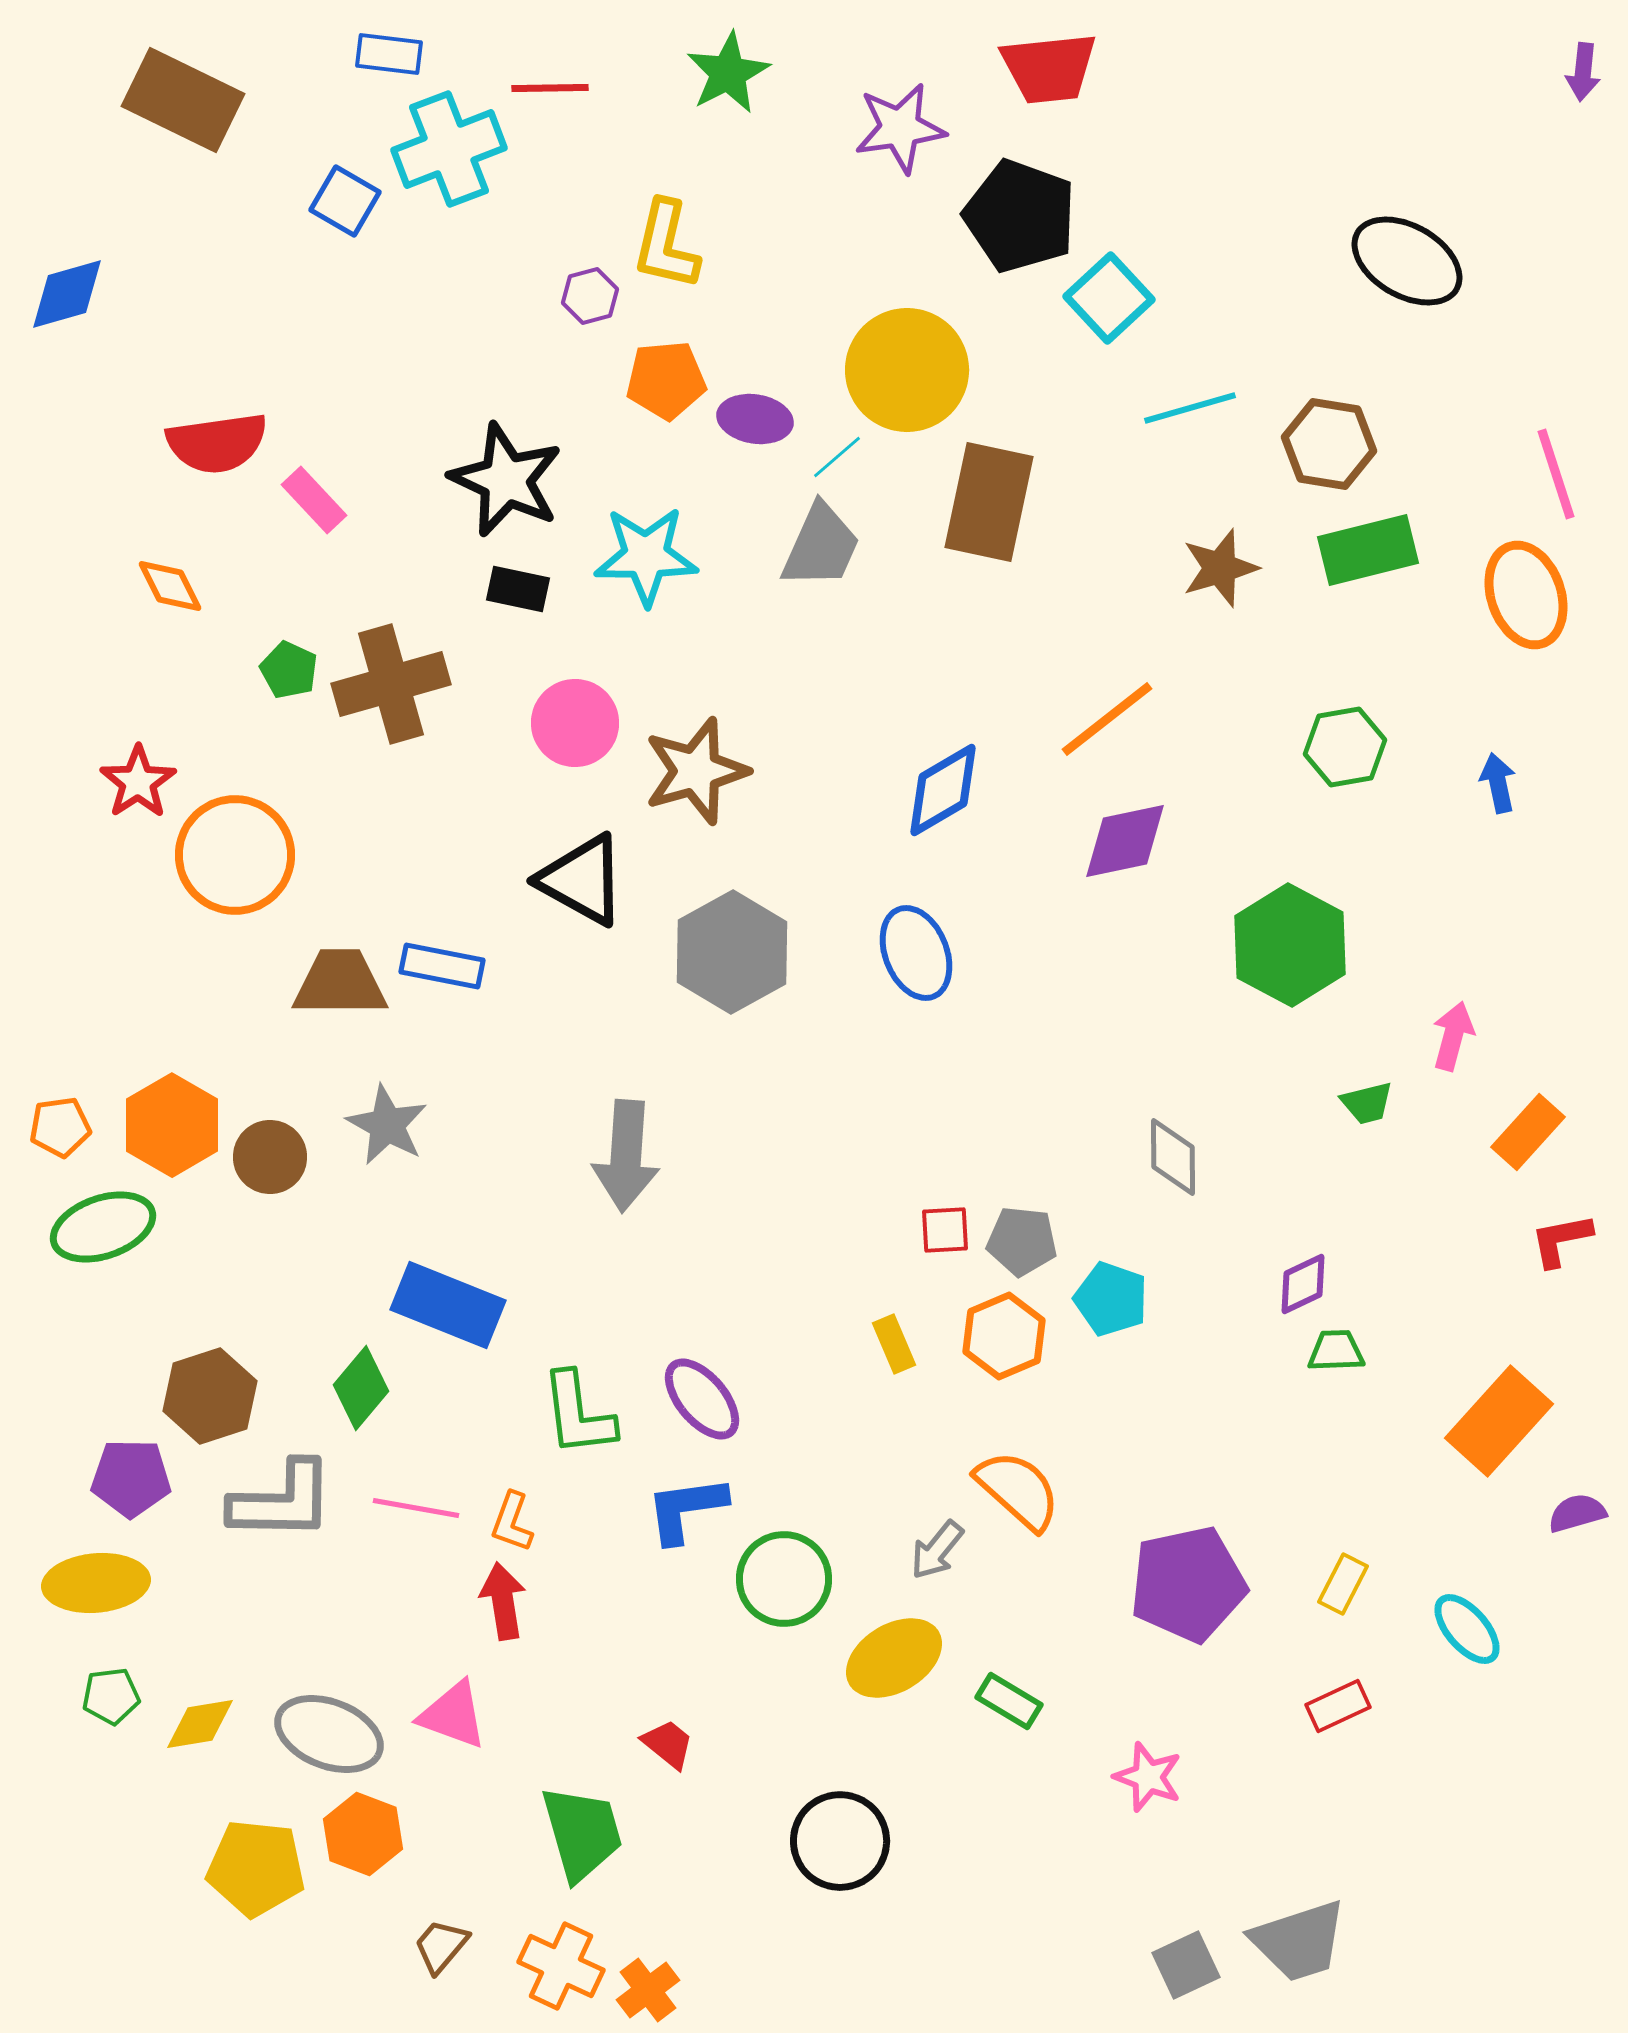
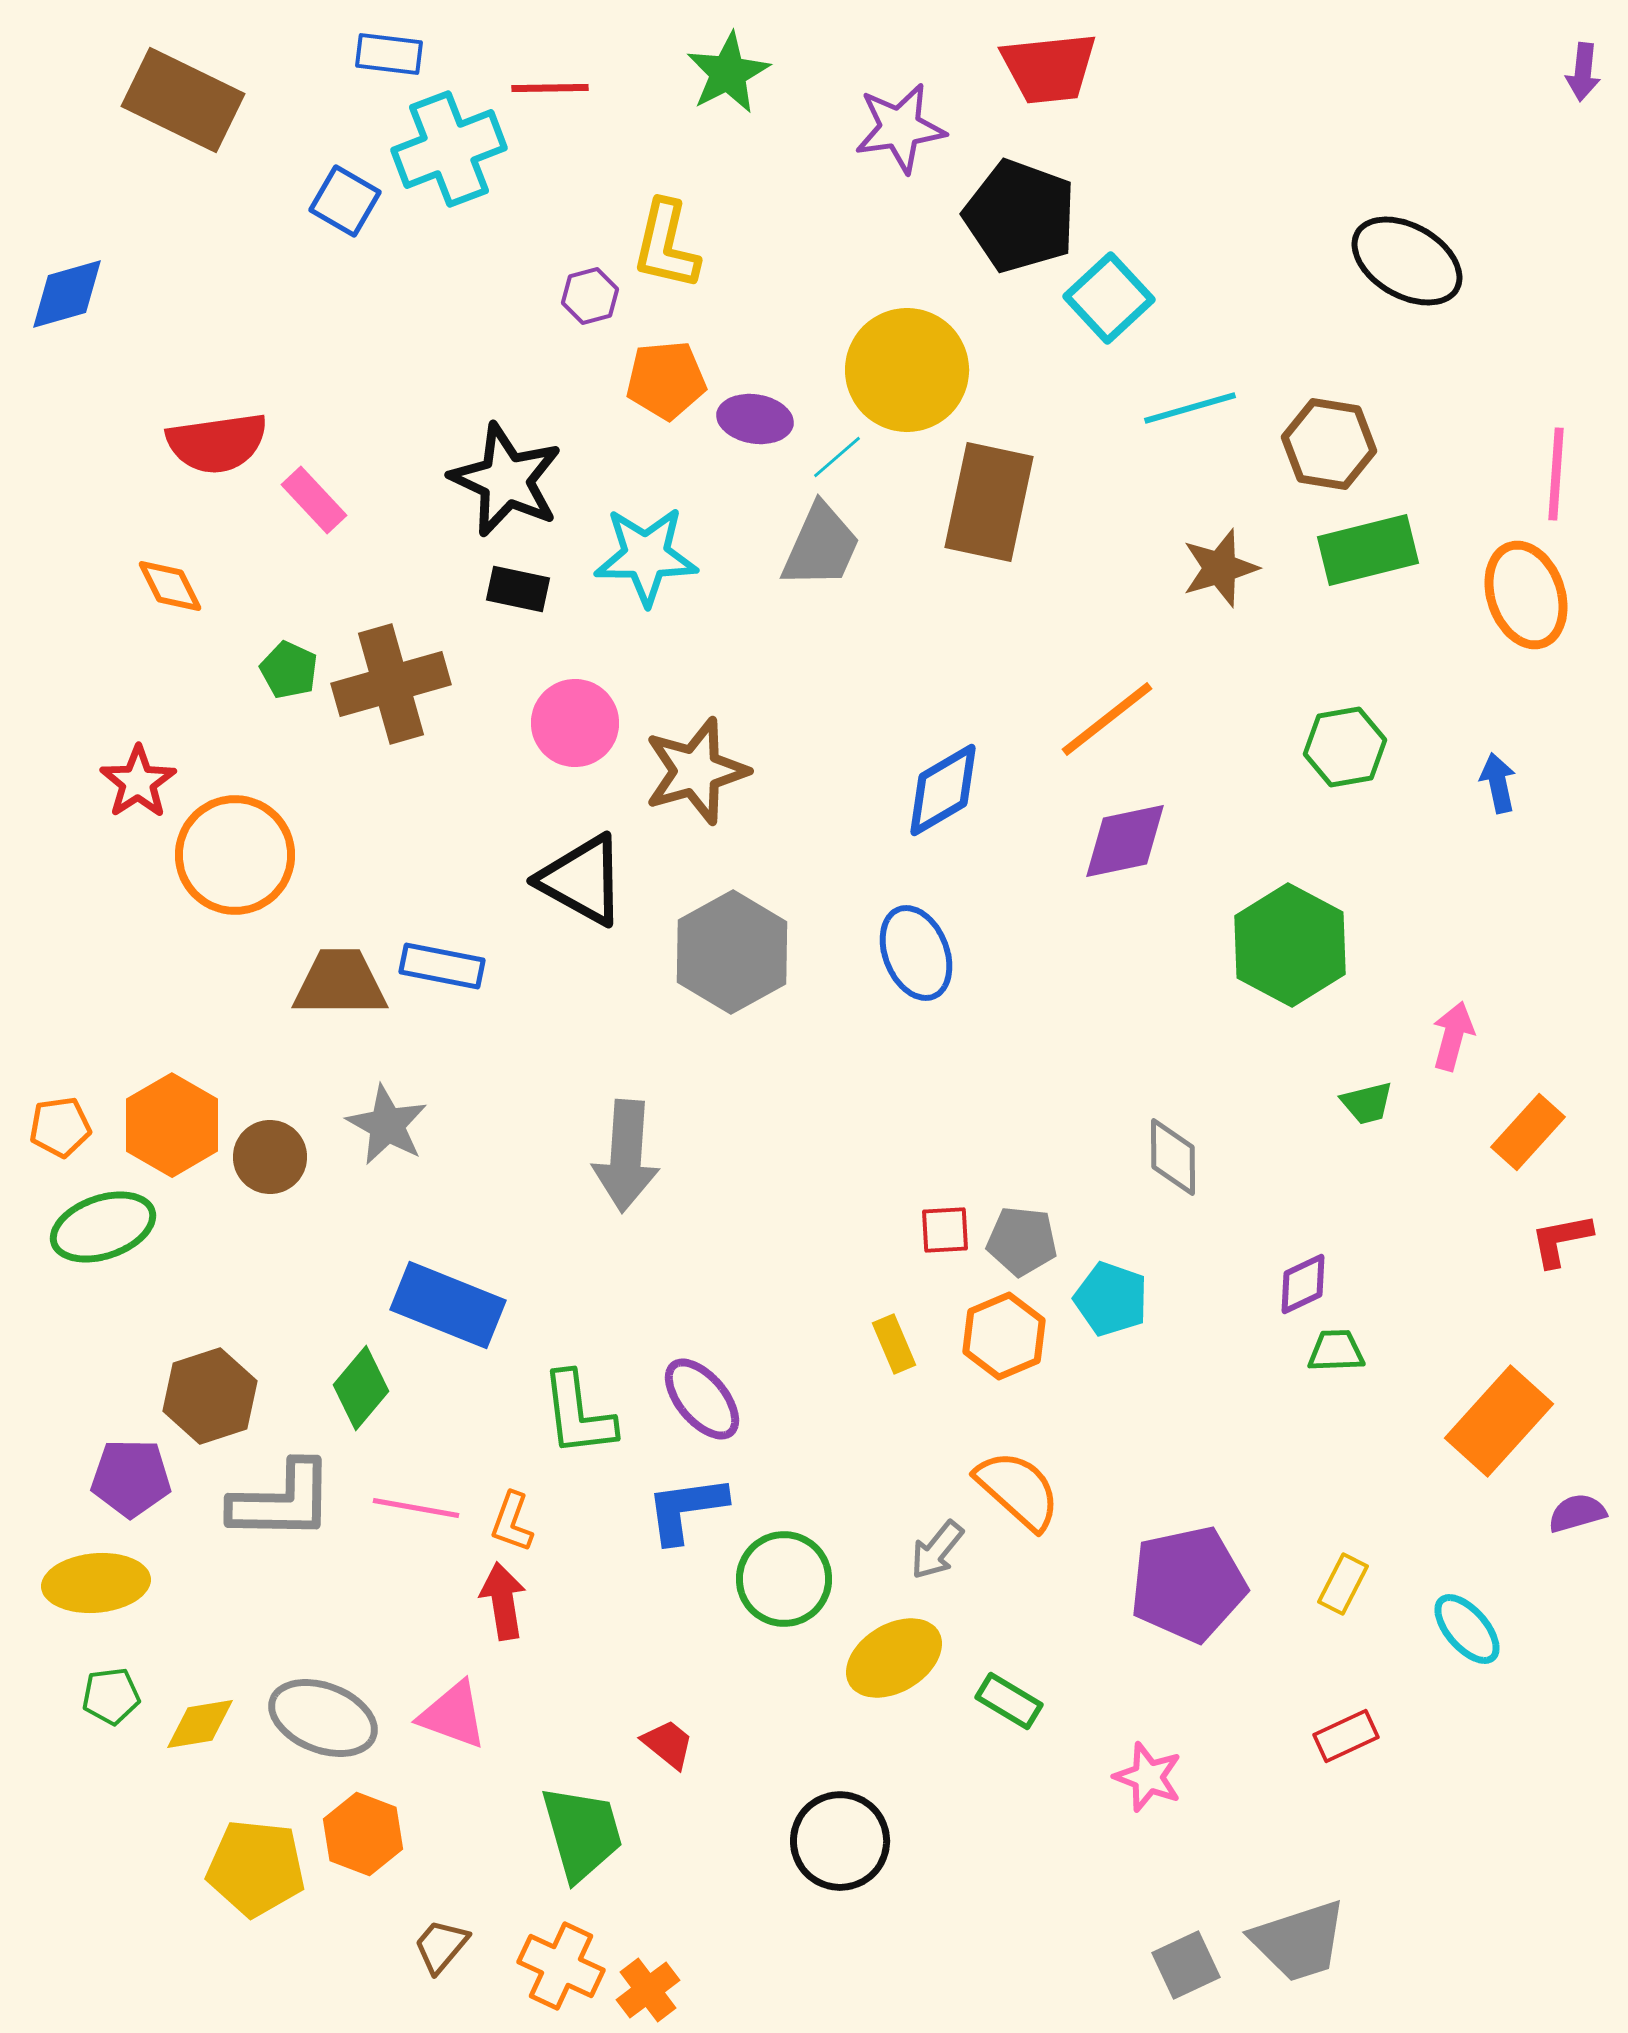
pink line at (1556, 474): rotated 22 degrees clockwise
red rectangle at (1338, 1706): moved 8 px right, 30 px down
gray ellipse at (329, 1734): moved 6 px left, 16 px up
